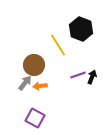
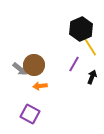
black hexagon: rotated 15 degrees clockwise
yellow line: moved 31 px right
purple line: moved 4 px left, 11 px up; rotated 42 degrees counterclockwise
gray arrow: moved 5 px left, 14 px up; rotated 91 degrees clockwise
purple square: moved 5 px left, 4 px up
